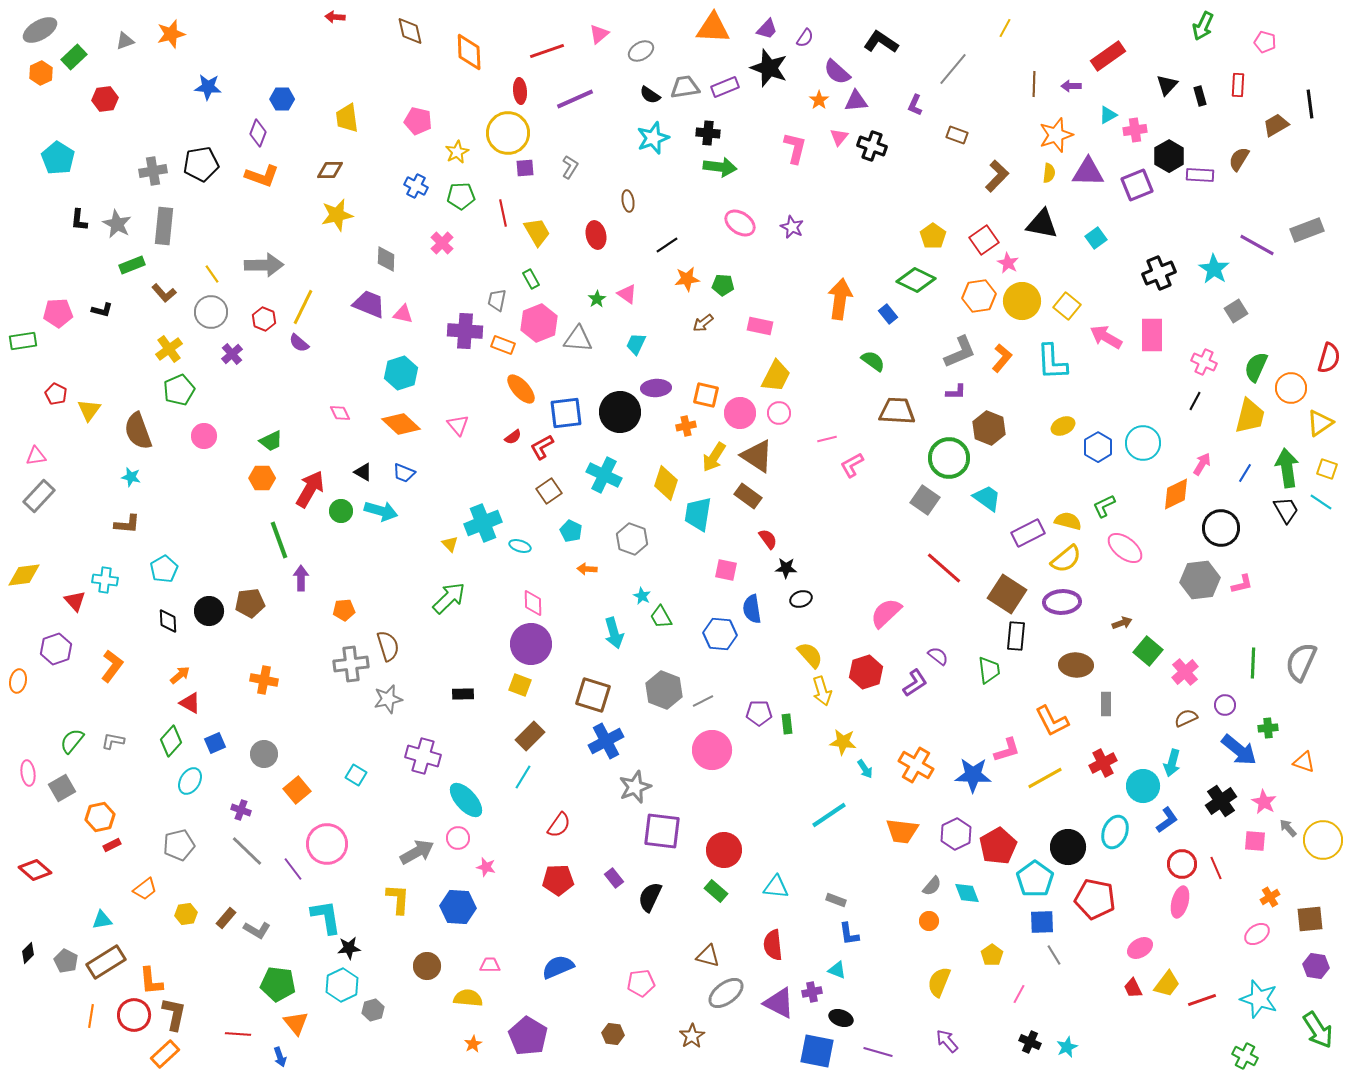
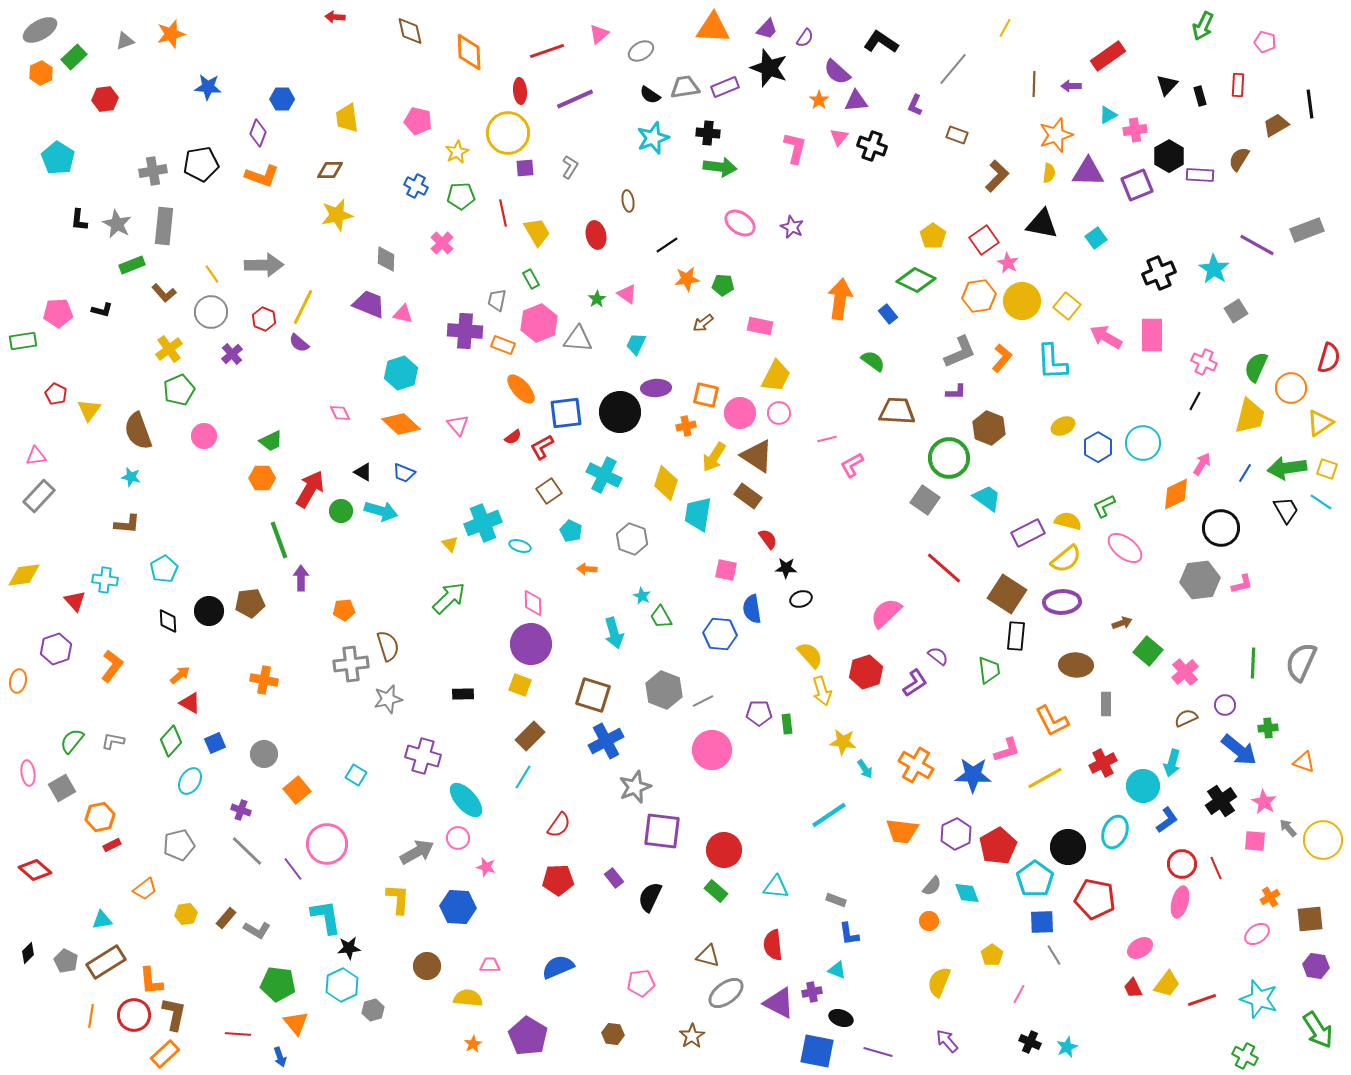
green arrow at (1287, 468): rotated 90 degrees counterclockwise
